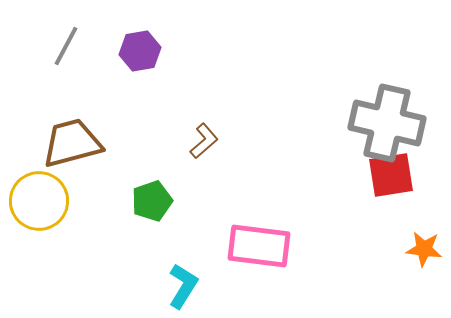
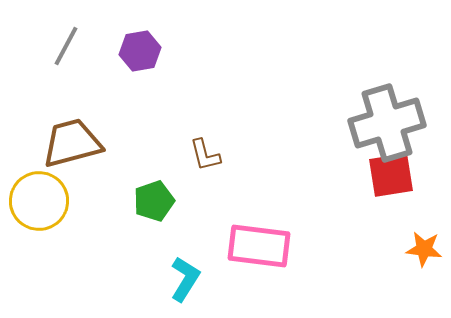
gray cross: rotated 30 degrees counterclockwise
brown L-shape: moved 1 px right, 14 px down; rotated 117 degrees clockwise
green pentagon: moved 2 px right
cyan L-shape: moved 2 px right, 7 px up
